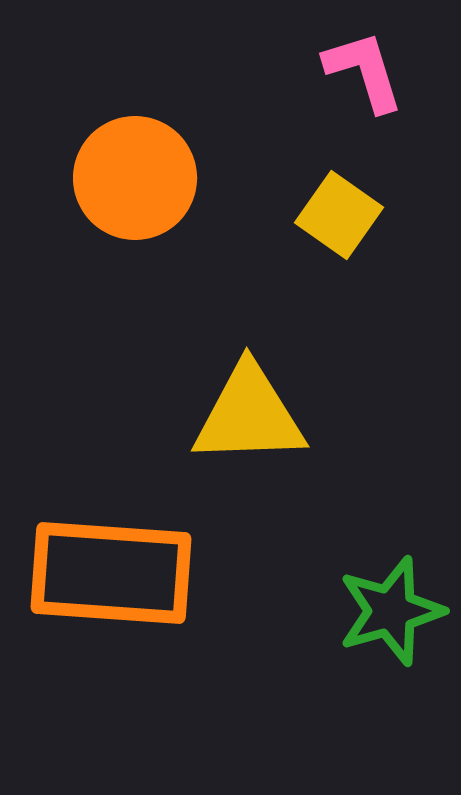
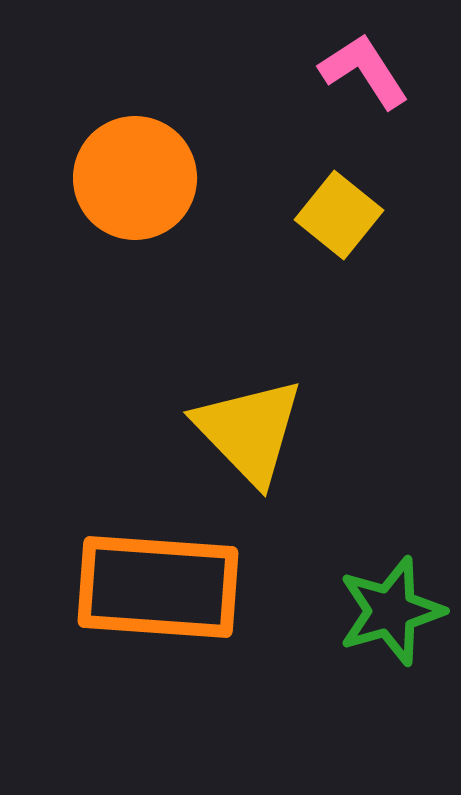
pink L-shape: rotated 16 degrees counterclockwise
yellow square: rotated 4 degrees clockwise
yellow triangle: moved 16 px down; rotated 48 degrees clockwise
orange rectangle: moved 47 px right, 14 px down
